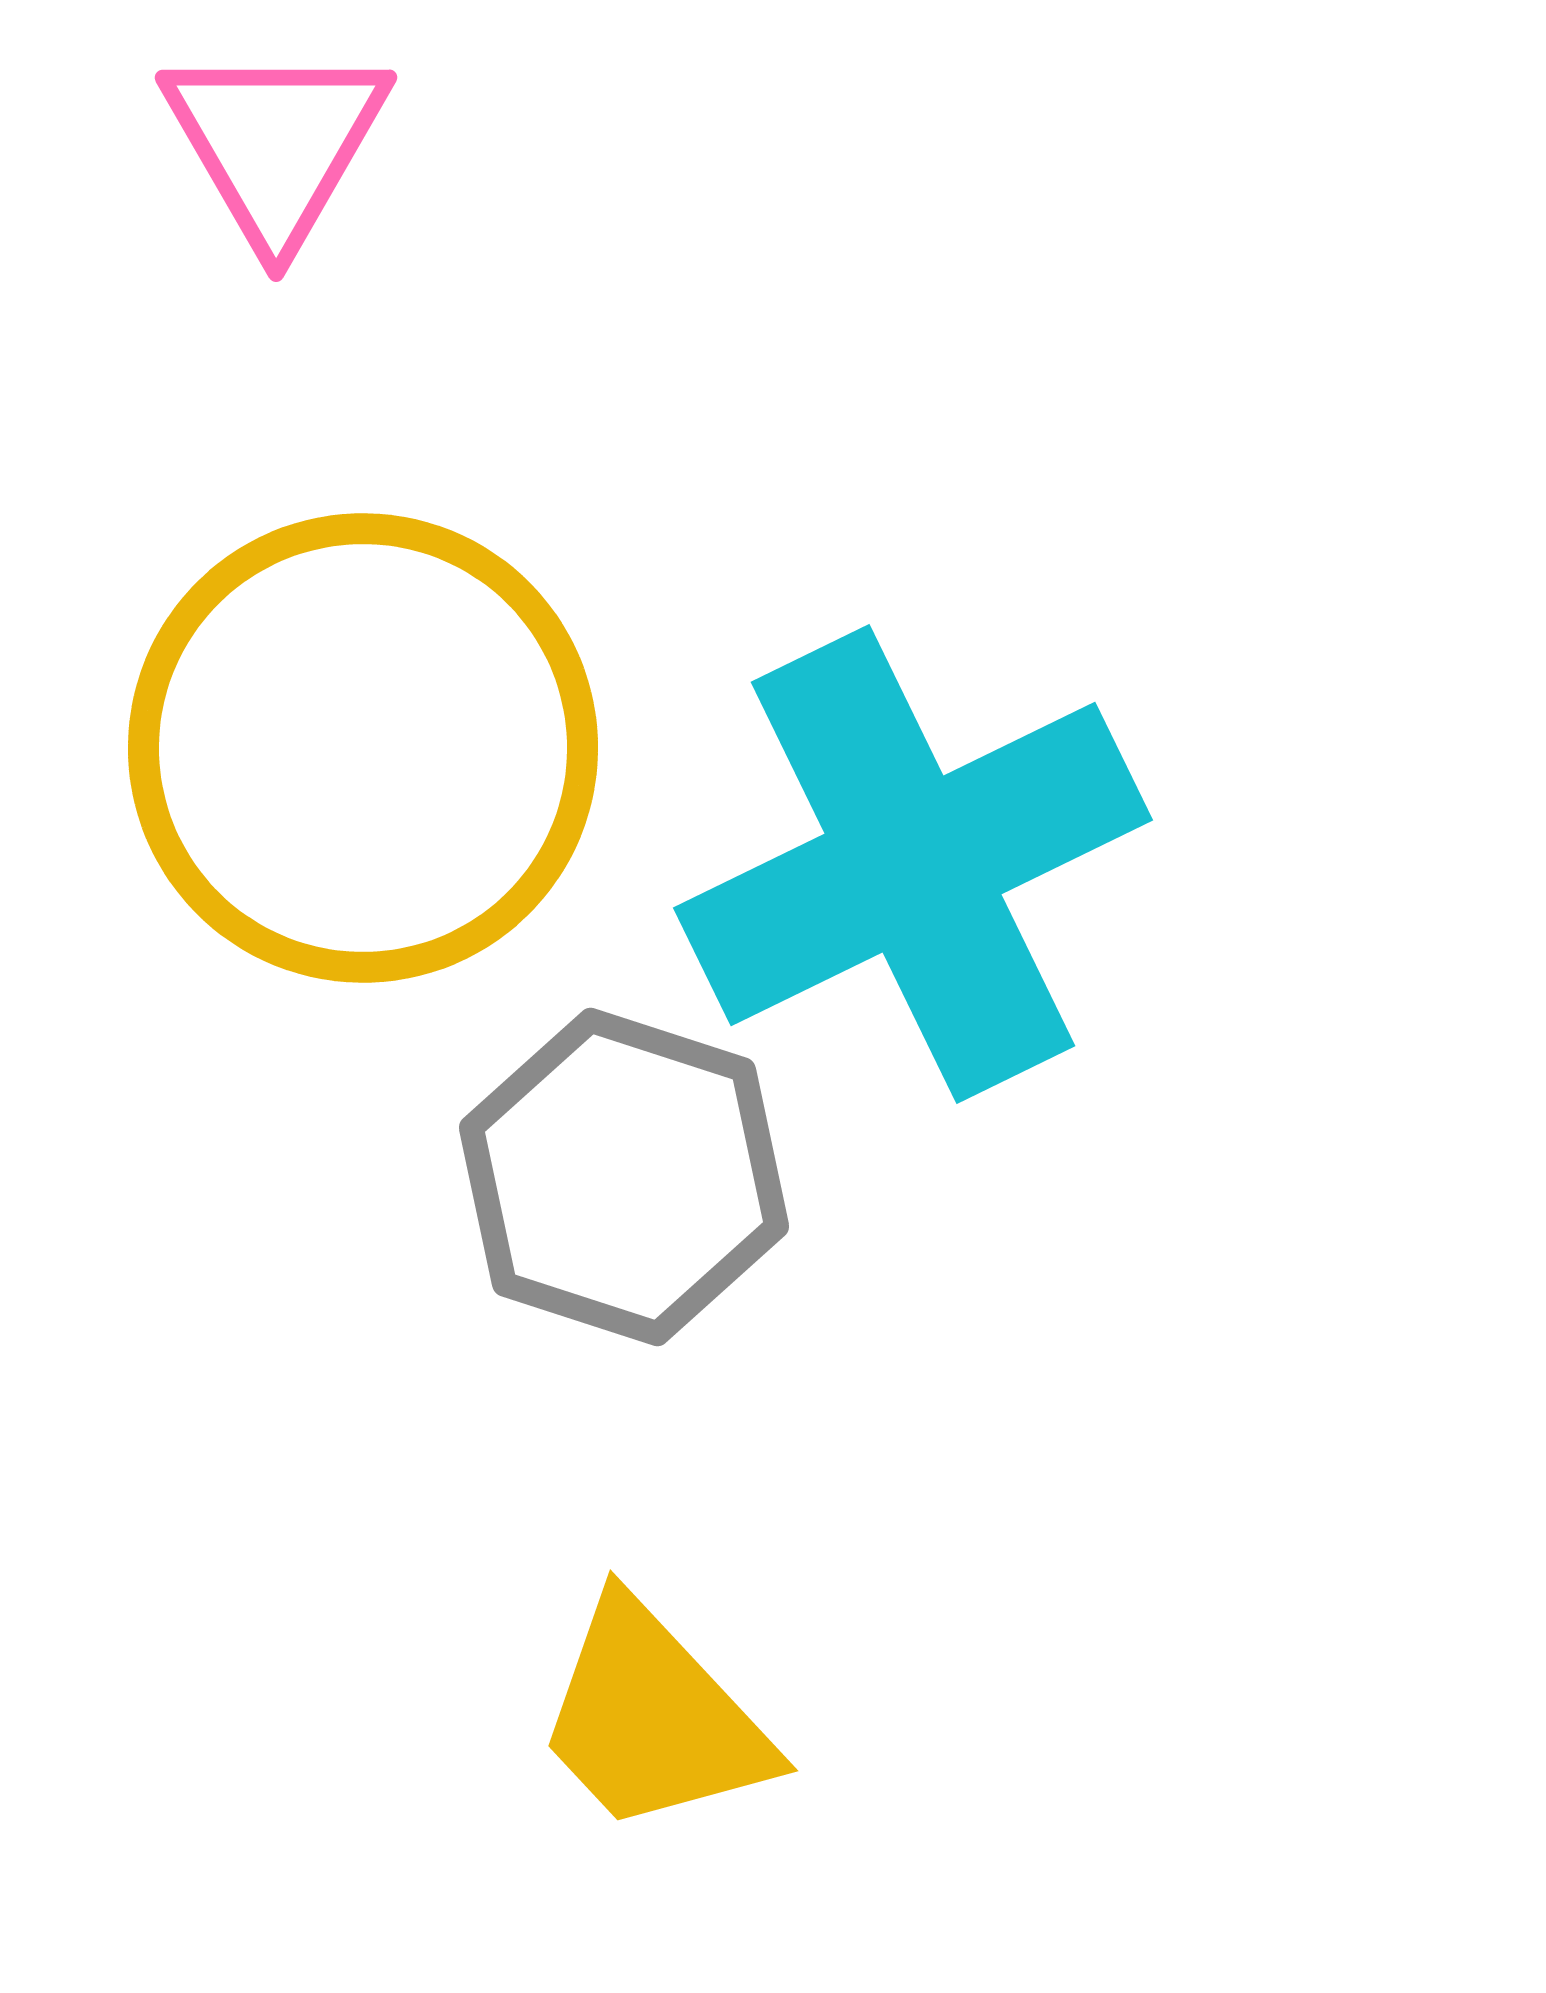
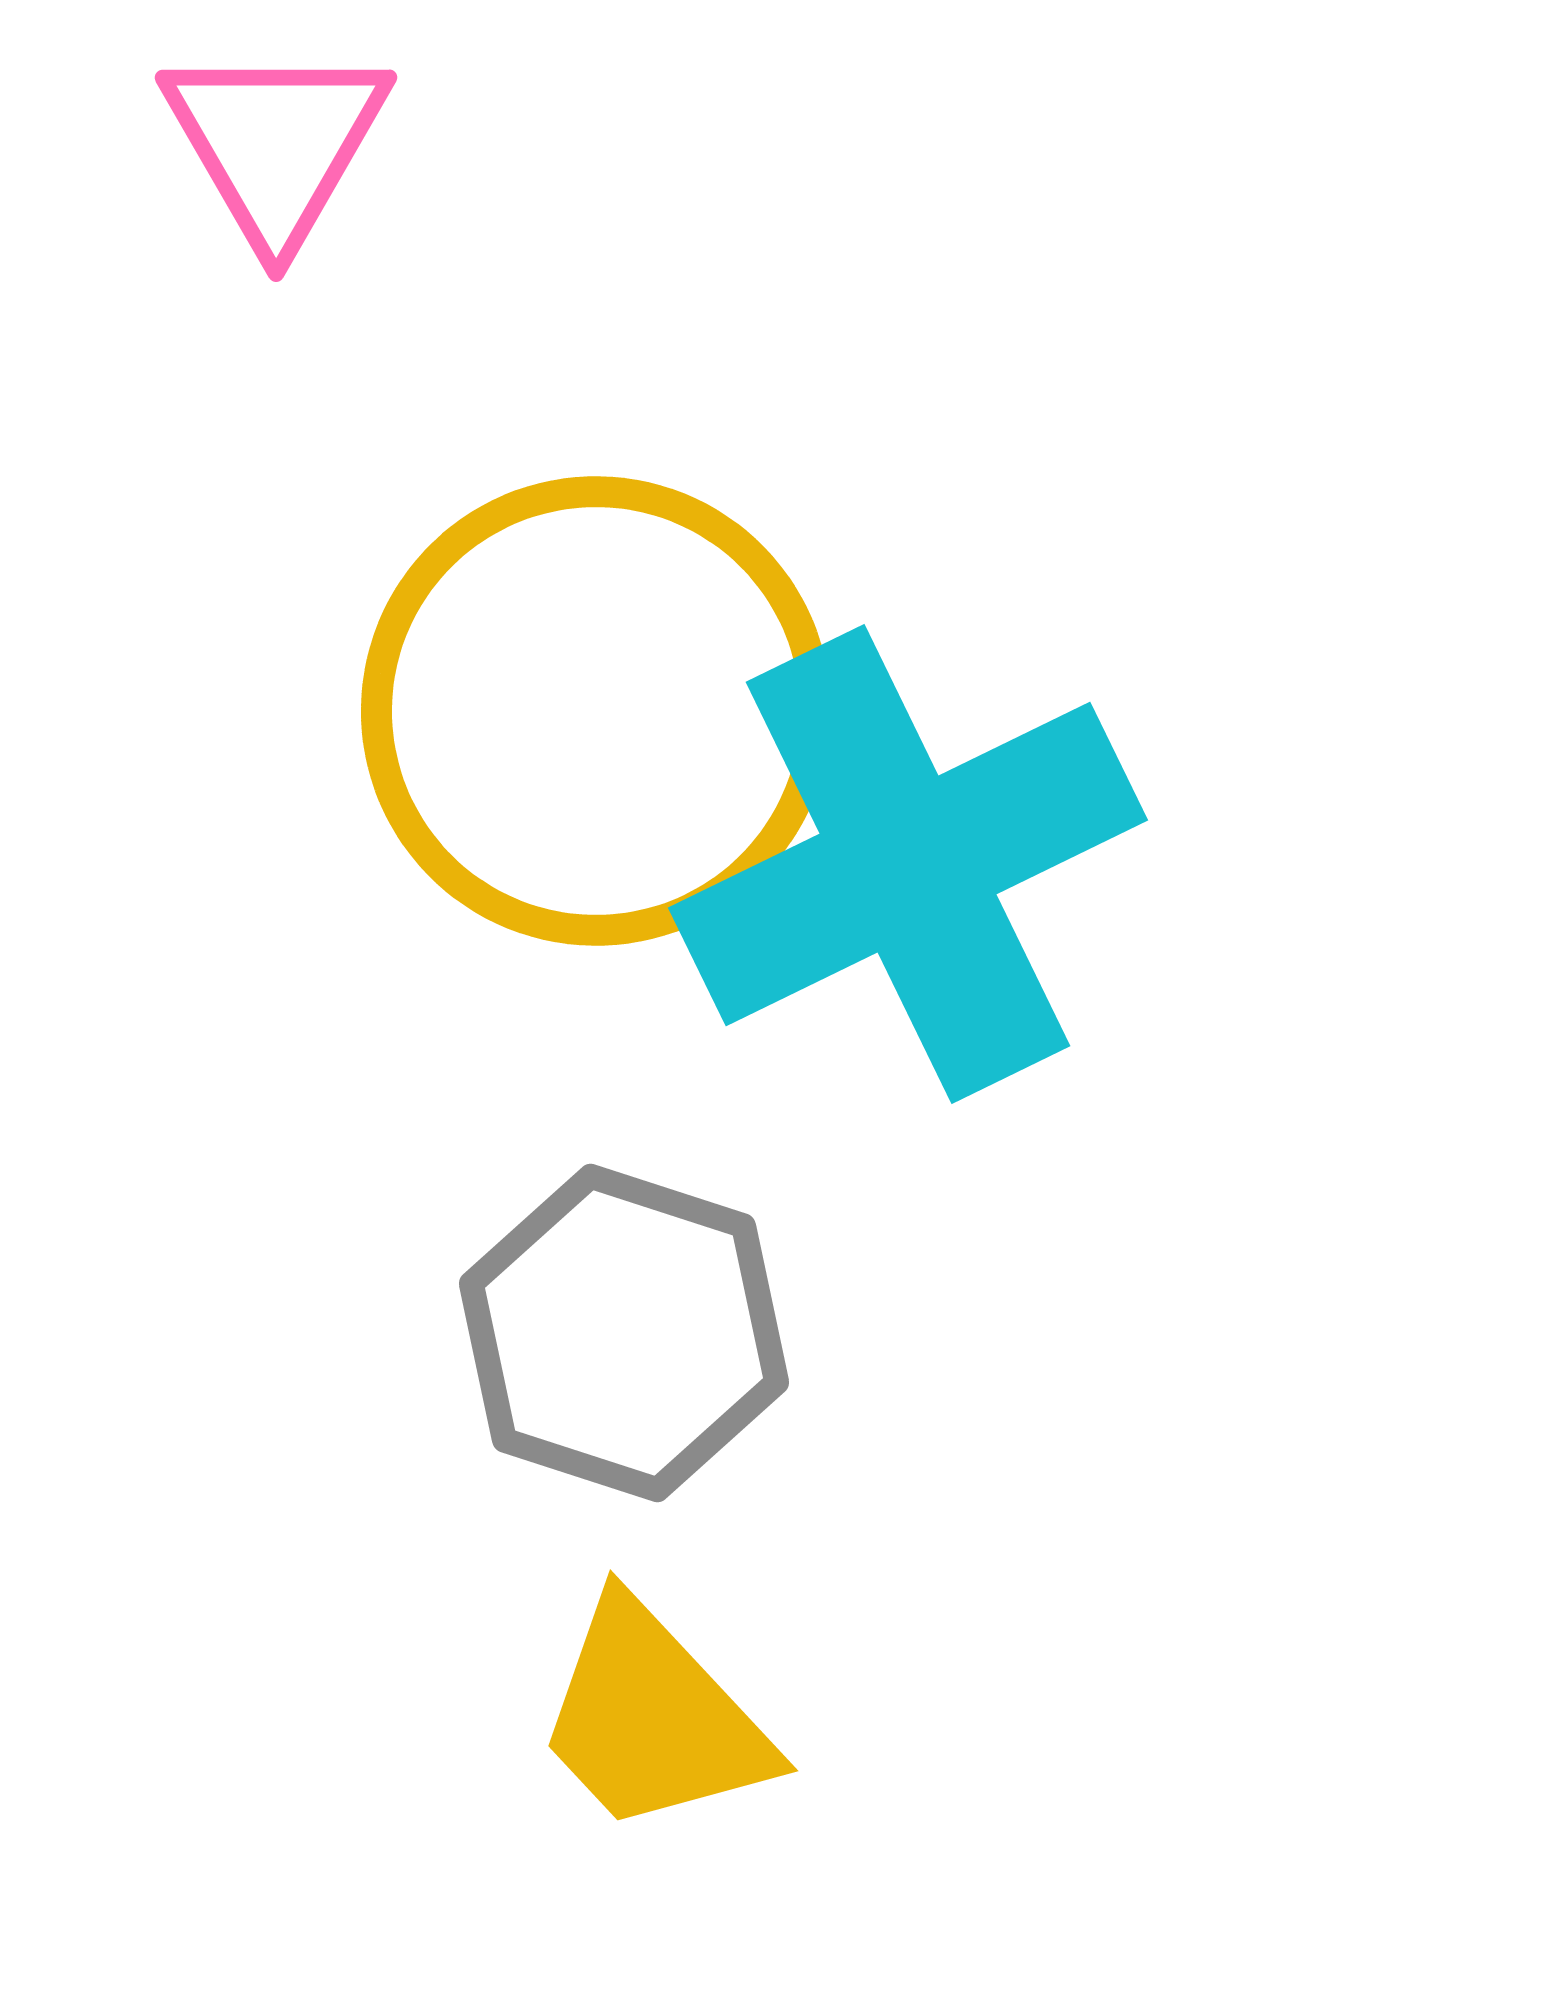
yellow circle: moved 233 px right, 37 px up
cyan cross: moved 5 px left
gray hexagon: moved 156 px down
